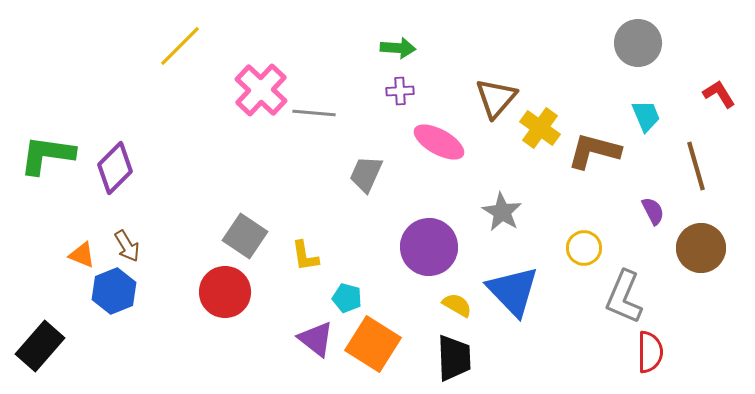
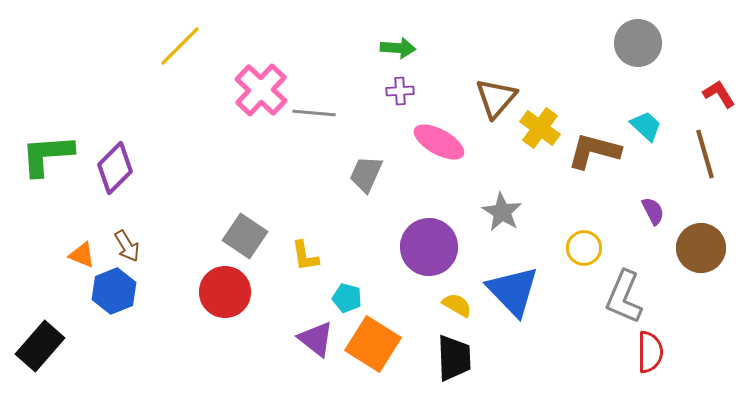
cyan trapezoid: moved 10 px down; rotated 24 degrees counterclockwise
green L-shape: rotated 12 degrees counterclockwise
brown line: moved 9 px right, 12 px up
